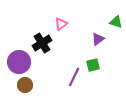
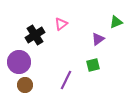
green triangle: rotated 40 degrees counterclockwise
black cross: moved 7 px left, 8 px up
purple line: moved 8 px left, 3 px down
